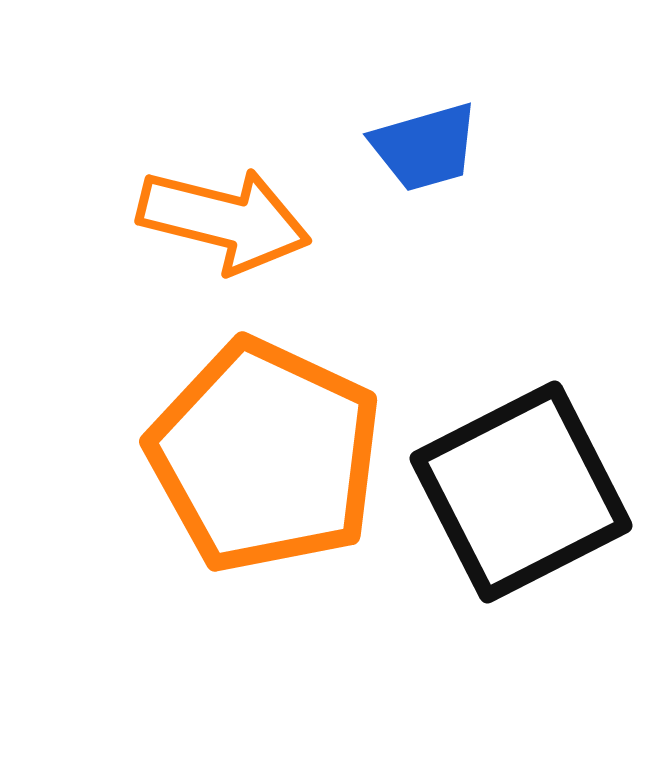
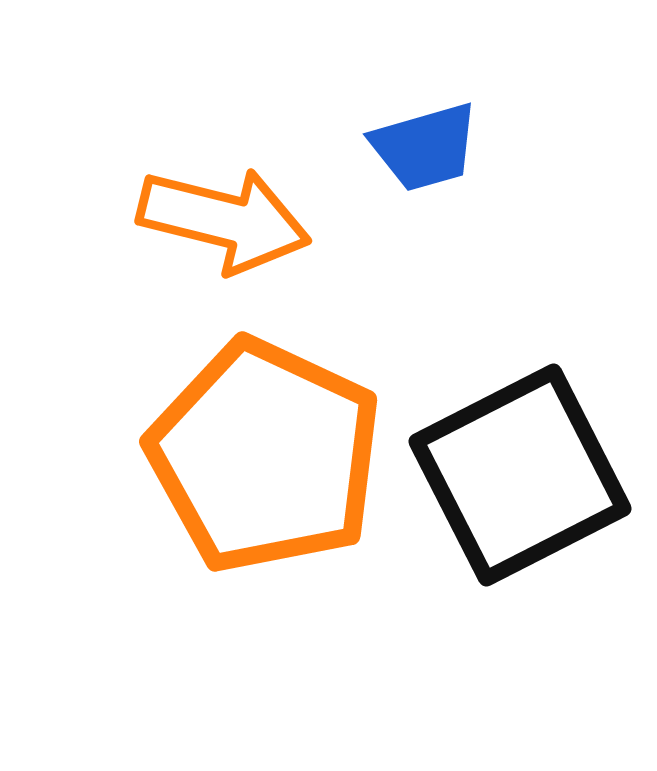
black square: moved 1 px left, 17 px up
